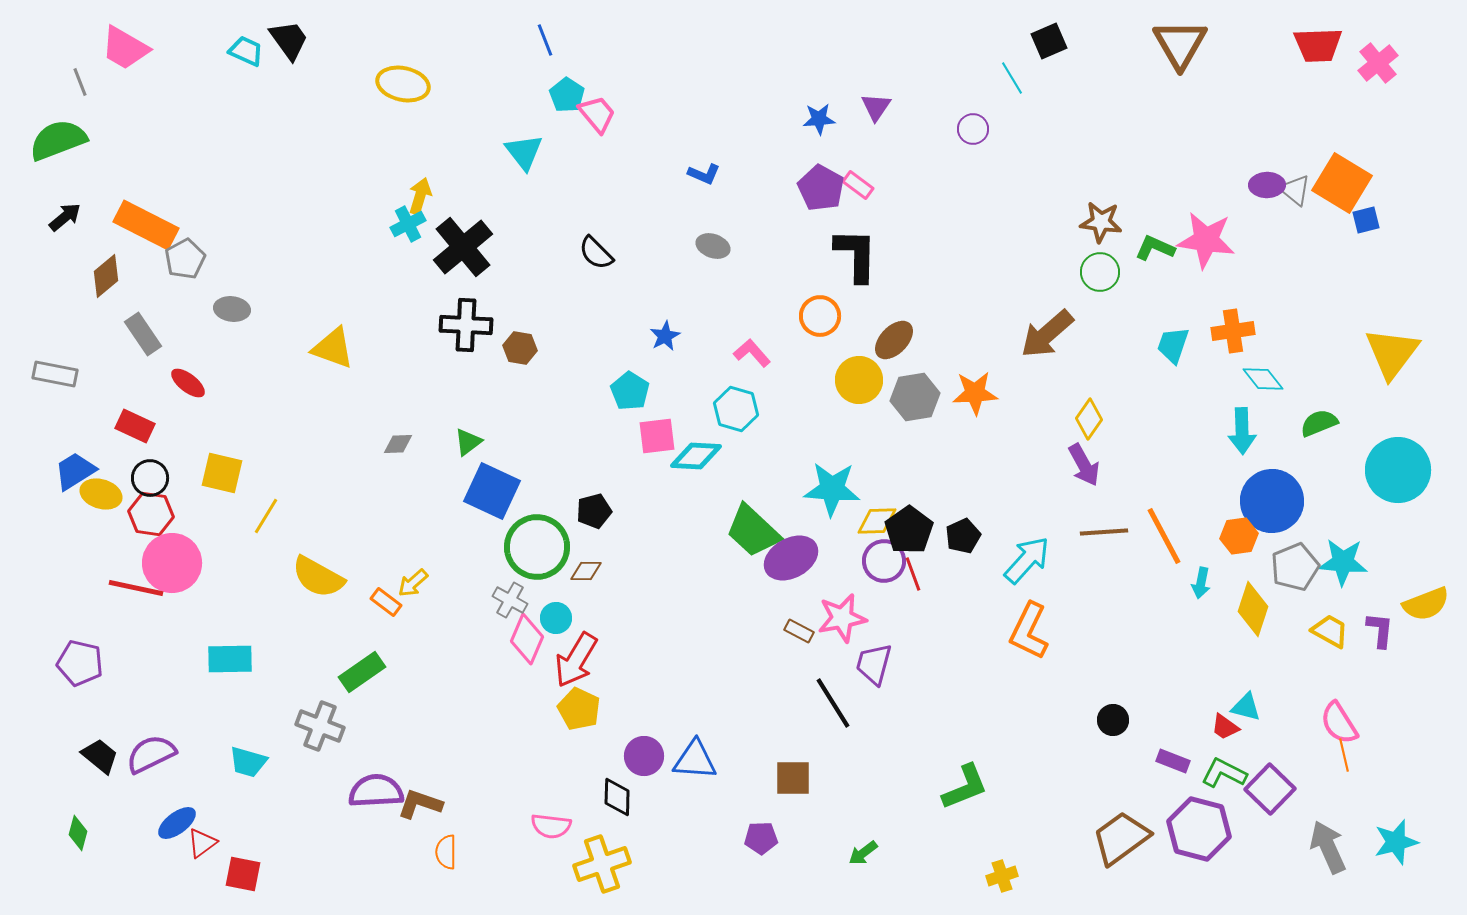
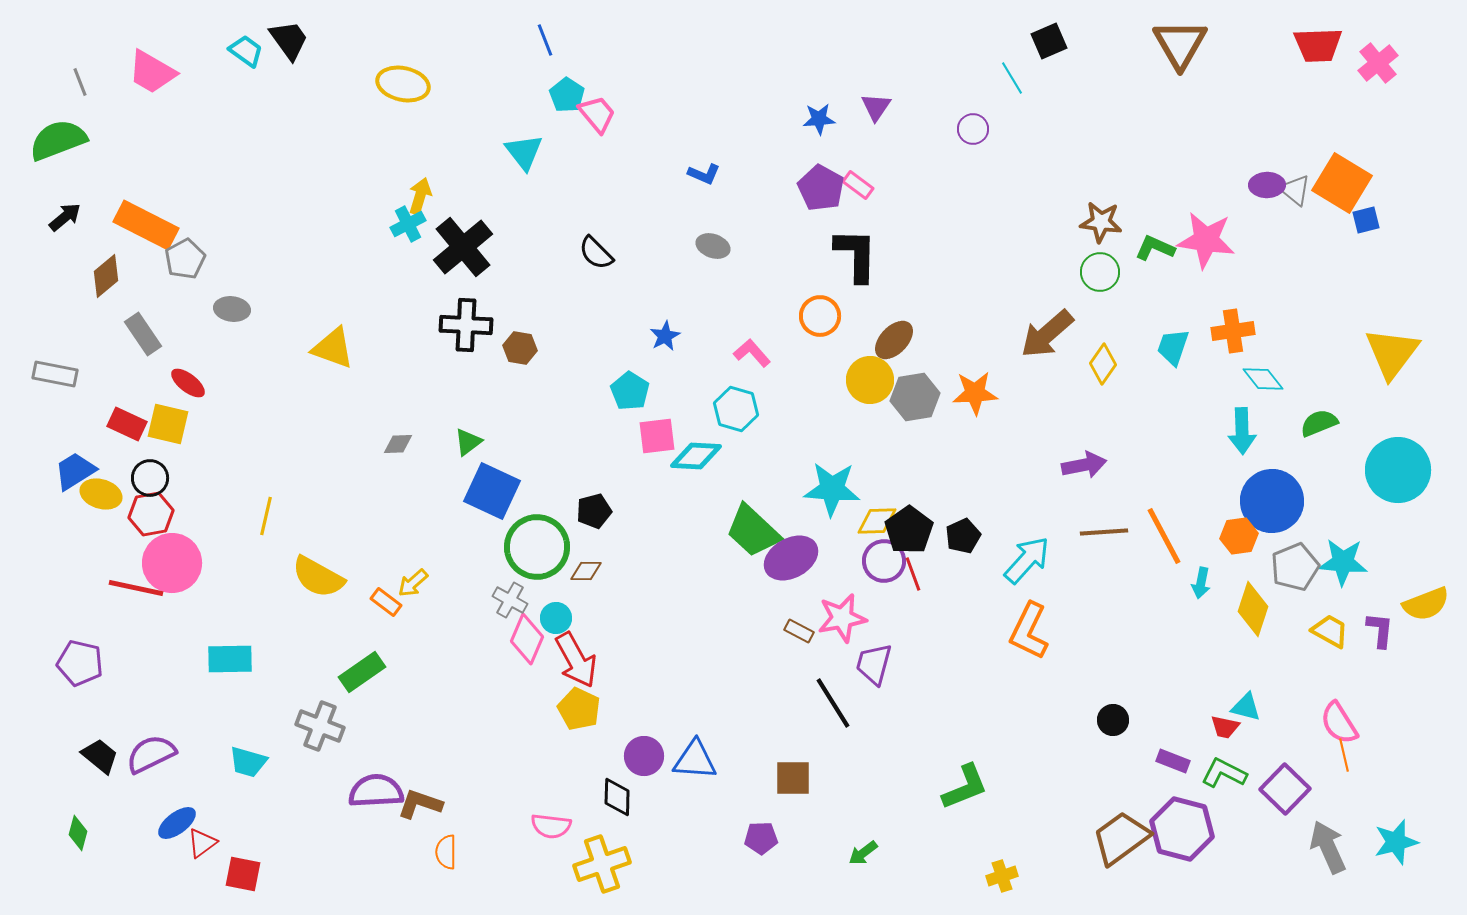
pink trapezoid at (125, 48): moved 27 px right, 24 px down
cyan trapezoid at (246, 51): rotated 12 degrees clockwise
cyan trapezoid at (1173, 345): moved 2 px down
yellow circle at (859, 380): moved 11 px right
yellow diamond at (1089, 419): moved 14 px right, 55 px up
red rectangle at (135, 426): moved 8 px left, 2 px up
purple arrow at (1084, 465): rotated 72 degrees counterclockwise
yellow square at (222, 473): moved 54 px left, 49 px up
red hexagon at (151, 514): rotated 18 degrees counterclockwise
yellow line at (266, 516): rotated 18 degrees counterclockwise
red arrow at (576, 660): rotated 60 degrees counterclockwise
red trapezoid at (1225, 727): rotated 24 degrees counterclockwise
purple square at (1270, 789): moved 15 px right
purple hexagon at (1199, 829): moved 17 px left
